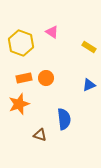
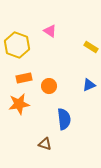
pink triangle: moved 2 px left, 1 px up
yellow hexagon: moved 4 px left, 2 px down
yellow rectangle: moved 2 px right
orange circle: moved 3 px right, 8 px down
orange star: rotated 10 degrees clockwise
brown triangle: moved 5 px right, 9 px down
